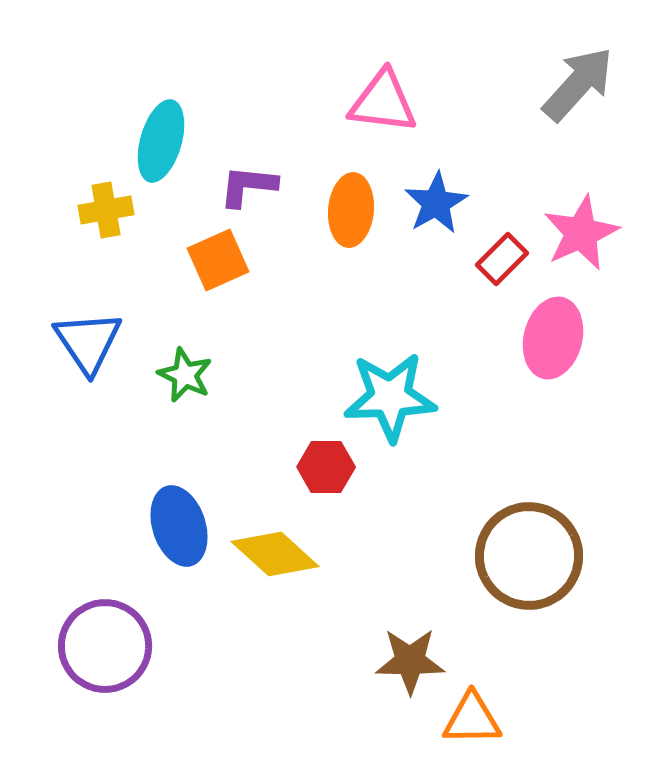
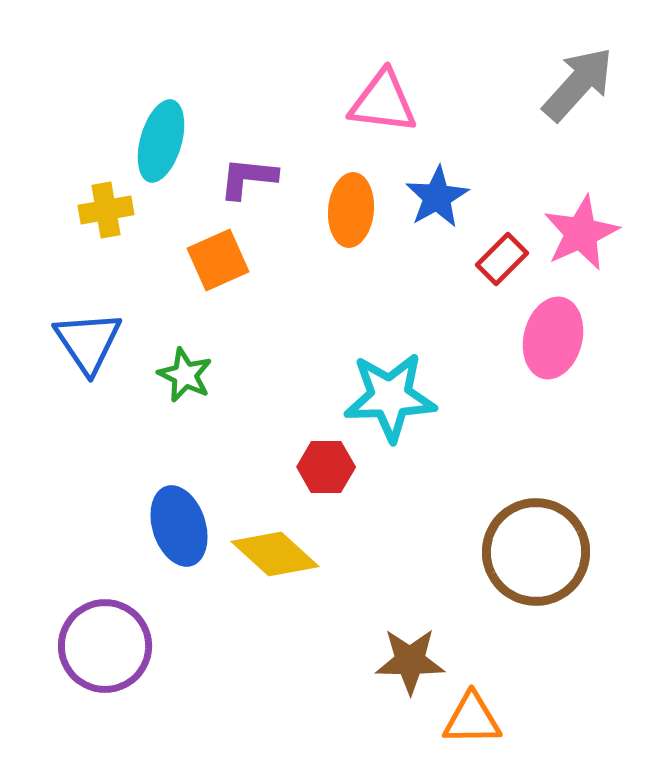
purple L-shape: moved 8 px up
blue star: moved 1 px right, 6 px up
brown circle: moved 7 px right, 4 px up
